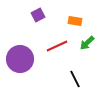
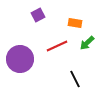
orange rectangle: moved 2 px down
